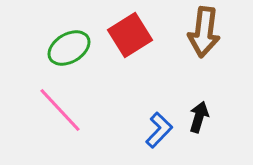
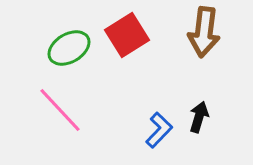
red square: moved 3 px left
